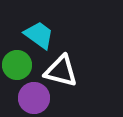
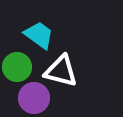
green circle: moved 2 px down
